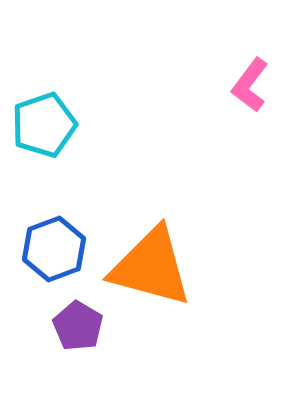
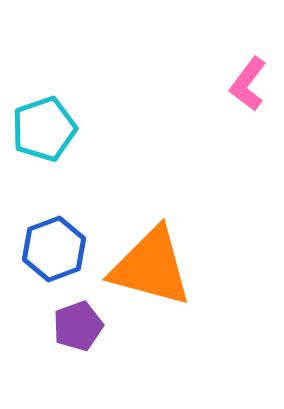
pink L-shape: moved 2 px left, 1 px up
cyan pentagon: moved 4 px down
purple pentagon: rotated 21 degrees clockwise
